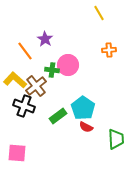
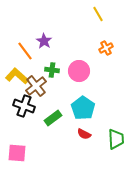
yellow line: moved 1 px left, 1 px down
purple star: moved 1 px left, 2 px down
orange cross: moved 3 px left, 2 px up; rotated 24 degrees counterclockwise
pink circle: moved 11 px right, 6 px down
yellow L-shape: moved 2 px right, 4 px up
green rectangle: moved 5 px left, 2 px down
red semicircle: moved 2 px left, 7 px down
